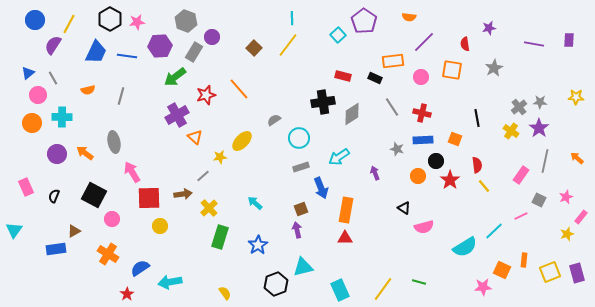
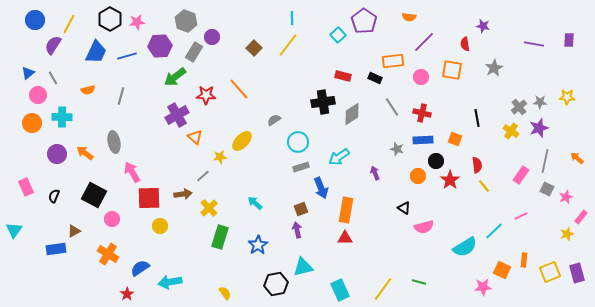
purple star at (489, 28): moved 6 px left, 2 px up; rotated 24 degrees clockwise
blue line at (127, 56): rotated 24 degrees counterclockwise
red star at (206, 95): rotated 18 degrees clockwise
yellow star at (576, 97): moved 9 px left
purple star at (539, 128): rotated 18 degrees clockwise
cyan circle at (299, 138): moved 1 px left, 4 px down
gray square at (539, 200): moved 8 px right, 11 px up
black hexagon at (276, 284): rotated 10 degrees clockwise
